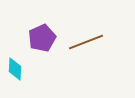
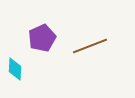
brown line: moved 4 px right, 4 px down
